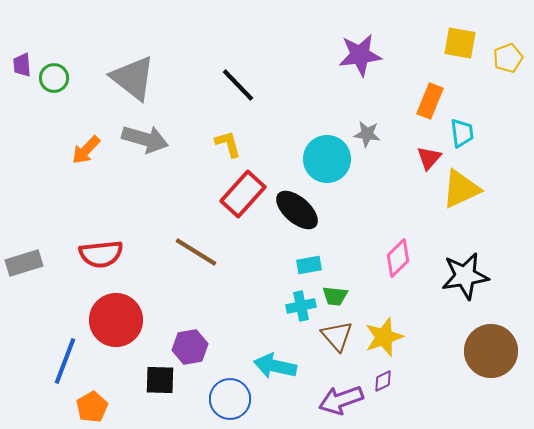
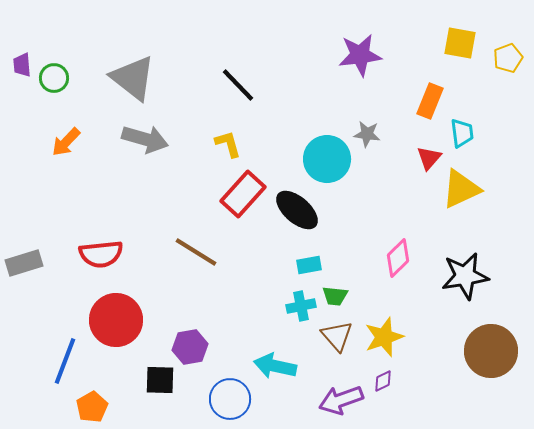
orange arrow: moved 20 px left, 8 px up
